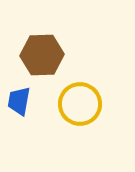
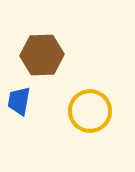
yellow circle: moved 10 px right, 7 px down
